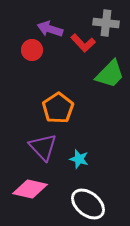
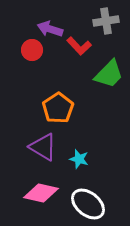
gray cross: moved 2 px up; rotated 15 degrees counterclockwise
red L-shape: moved 4 px left, 3 px down
green trapezoid: moved 1 px left
purple triangle: rotated 16 degrees counterclockwise
pink diamond: moved 11 px right, 4 px down
